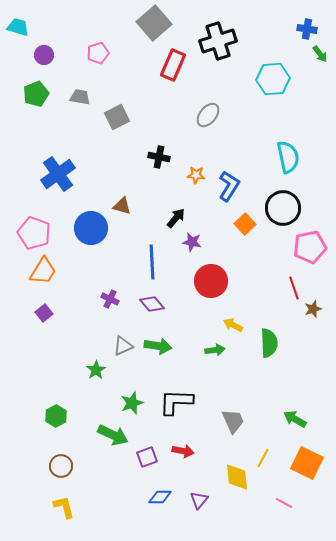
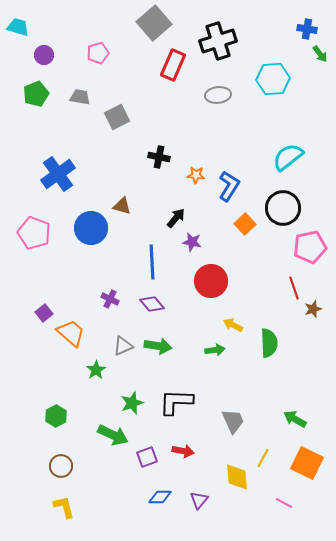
gray ellipse at (208, 115): moved 10 px right, 20 px up; rotated 45 degrees clockwise
cyan semicircle at (288, 157): rotated 116 degrees counterclockwise
orange trapezoid at (43, 271): moved 28 px right, 62 px down; rotated 80 degrees counterclockwise
